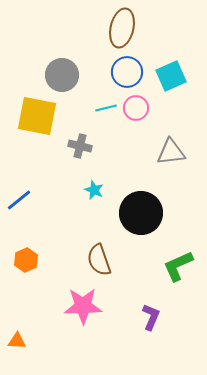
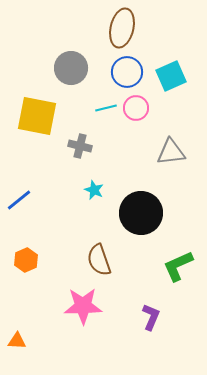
gray circle: moved 9 px right, 7 px up
